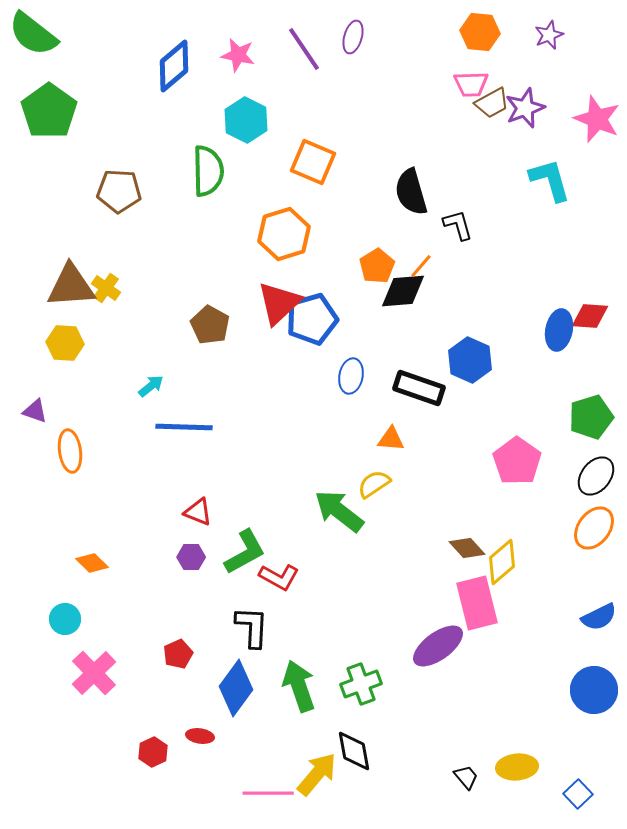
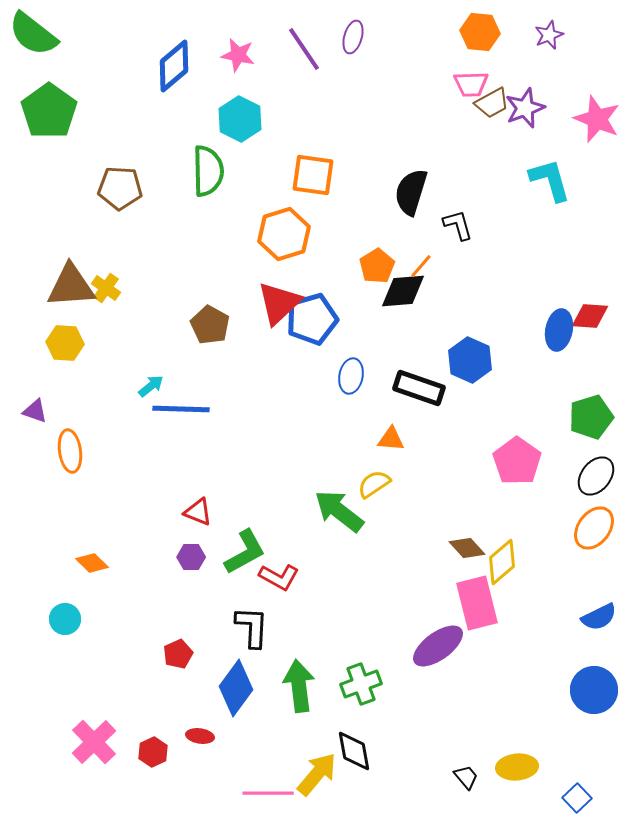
cyan hexagon at (246, 120): moved 6 px left, 1 px up
orange square at (313, 162): moved 13 px down; rotated 15 degrees counterclockwise
brown pentagon at (119, 191): moved 1 px right, 3 px up
black semicircle at (411, 192): rotated 33 degrees clockwise
blue line at (184, 427): moved 3 px left, 18 px up
pink cross at (94, 673): moved 69 px down
green arrow at (299, 686): rotated 12 degrees clockwise
blue square at (578, 794): moved 1 px left, 4 px down
